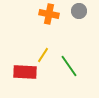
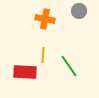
orange cross: moved 4 px left, 5 px down
yellow line: rotated 28 degrees counterclockwise
